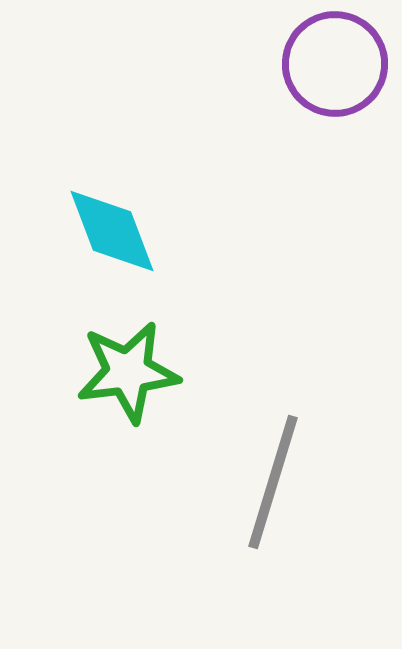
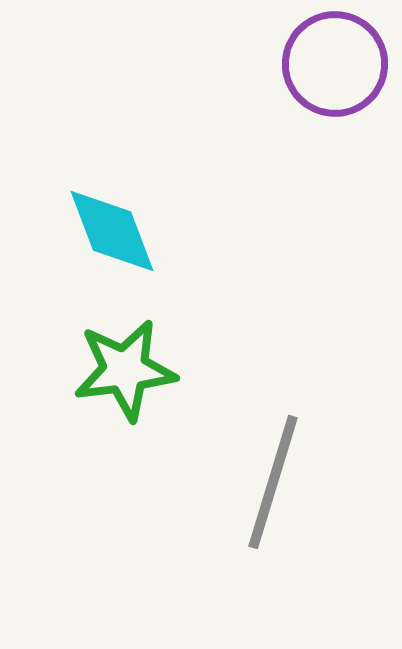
green star: moved 3 px left, 2 px up
